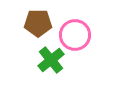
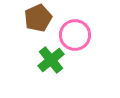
brown pentagon: moved 5 px up; rotated 24 degrees counterclockwise
